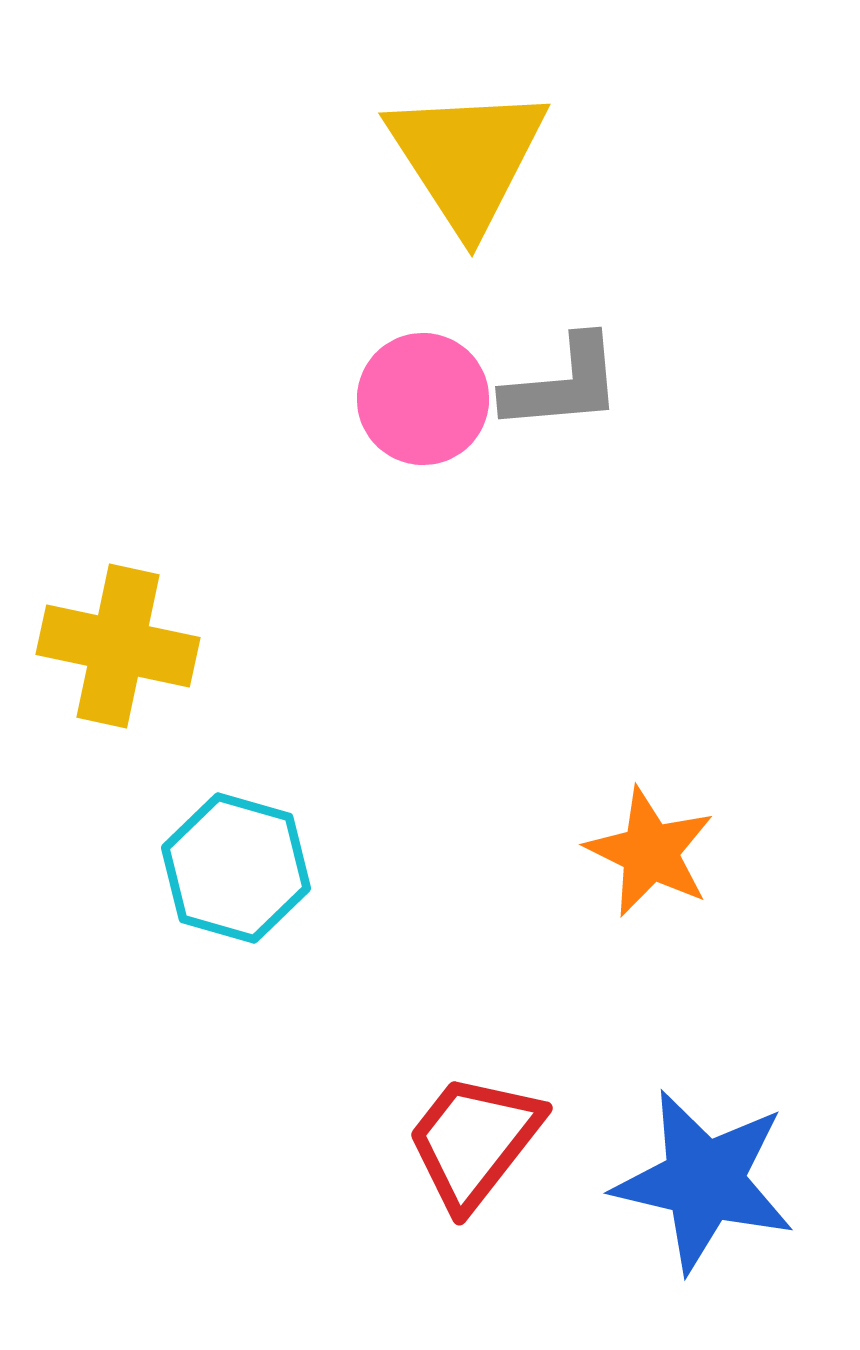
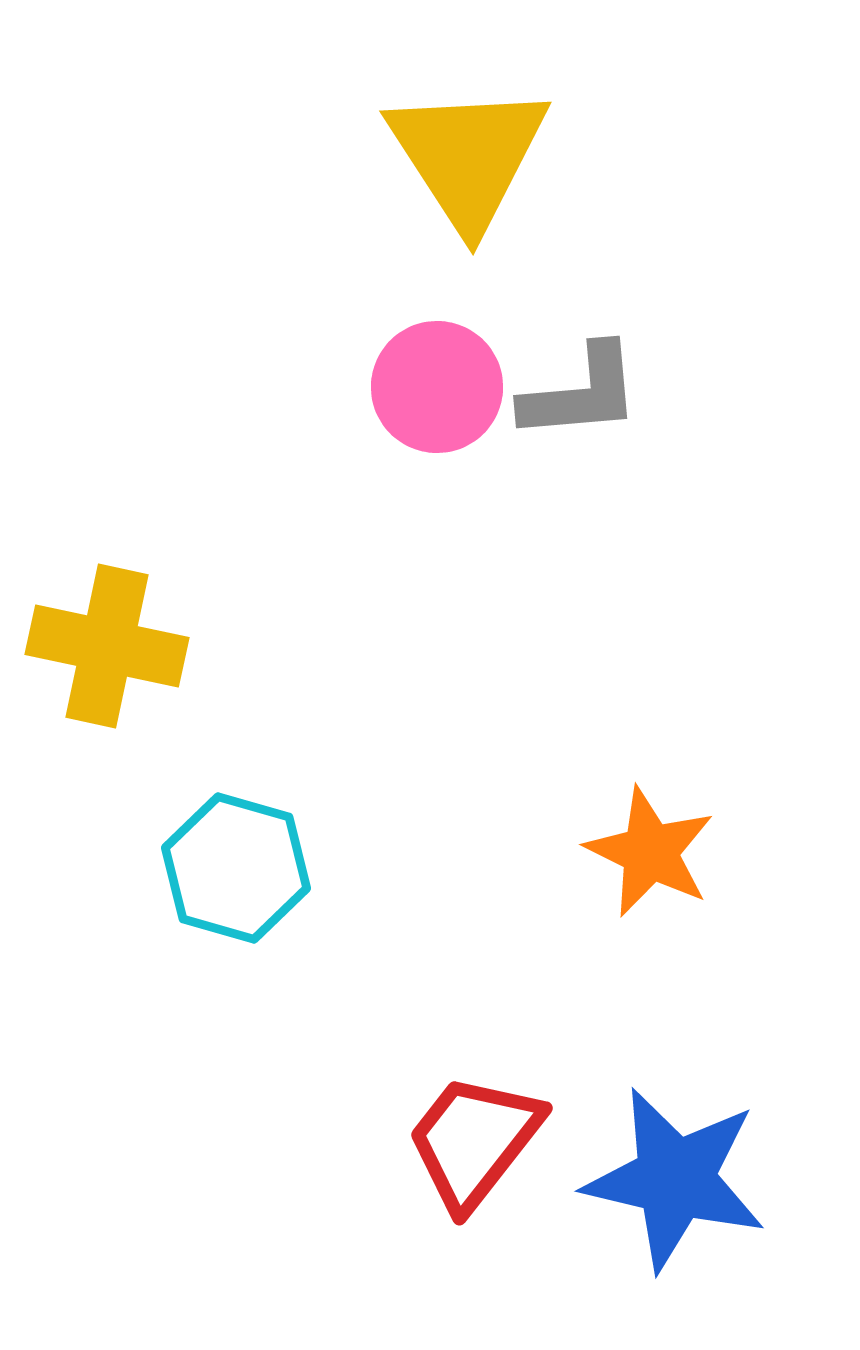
yellow triangle: moved 1 px right, 2 px up
gray L-shape: moved 18 px right, 9 px down
pink circle: moved 14 px right, 12 px up
yellow cross: moved 11 px left
blue star: moved 29 px left, 2 px up
